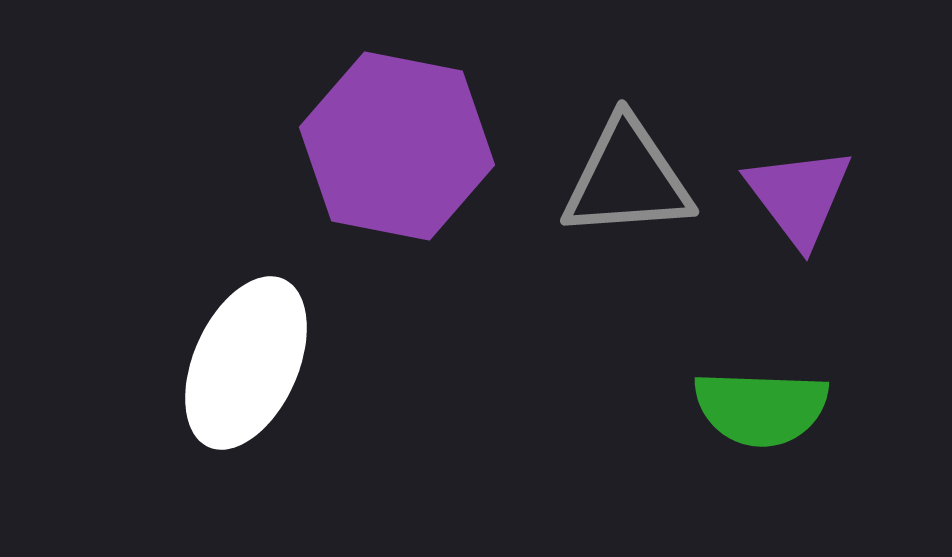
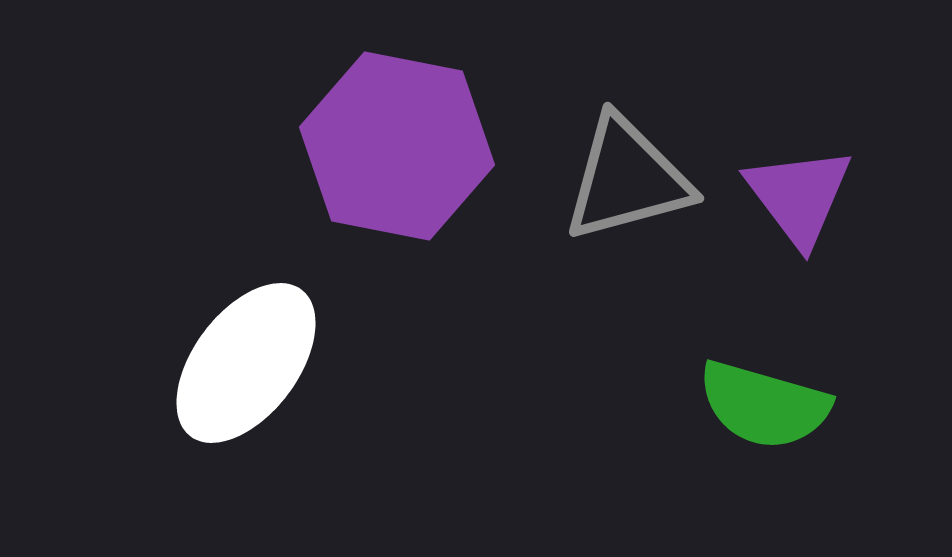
gray triangle: rotated 11 degrees counterclockwise
white ellipse: rotated 13 degrees clockwise
green semicircle: moved 3 px right, 3 px up; rotated 14 degrees clockwise
